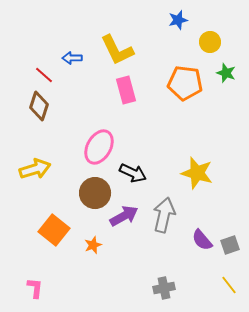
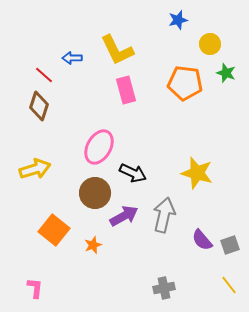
yellow circle: moved 2 px down
